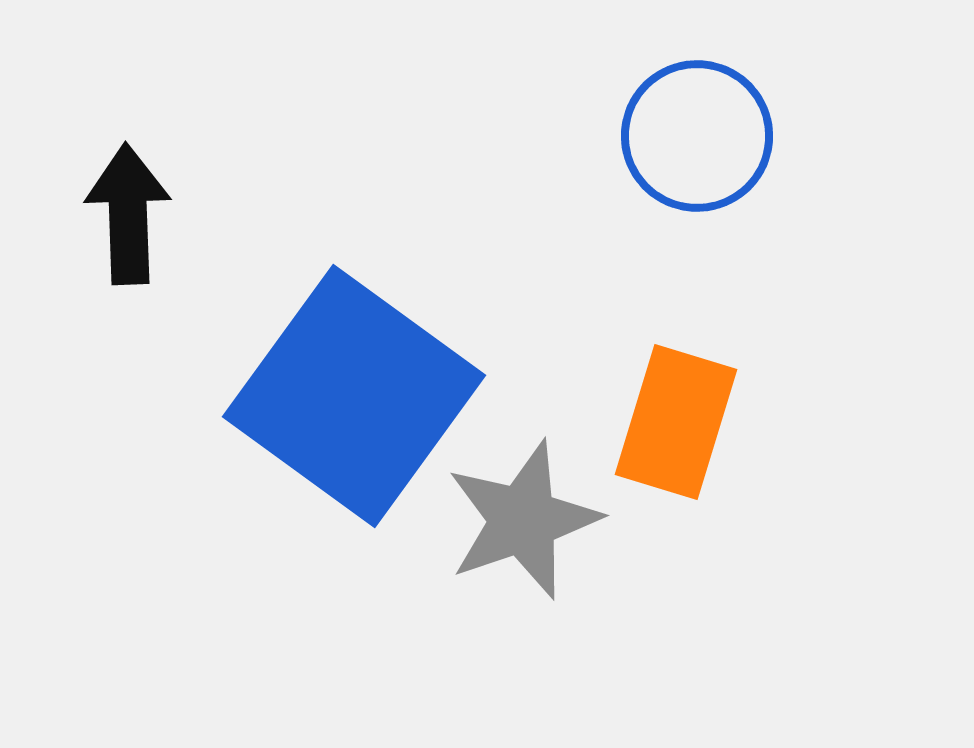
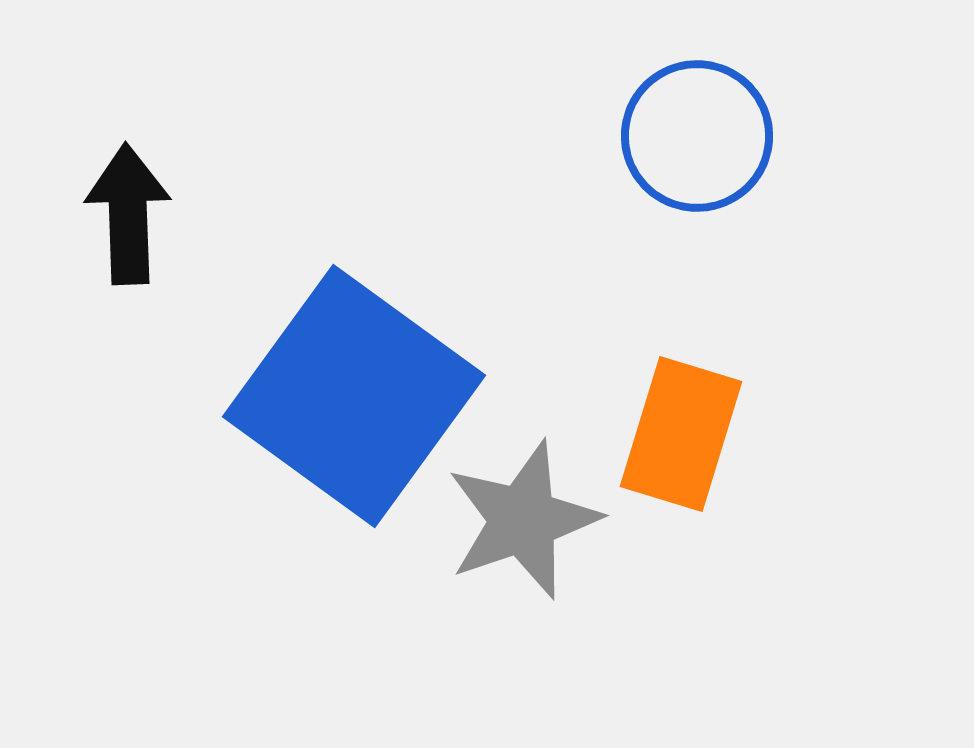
orange rectangle: moved 5 px right, 12 px down
